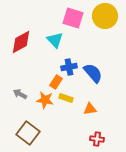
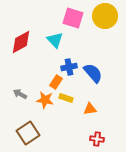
brown square: rotated 20 degrees clockwise
